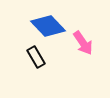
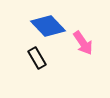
black rectangle: moved 1 px right, 1 px down
